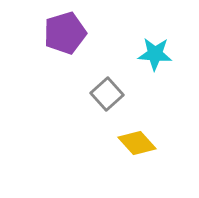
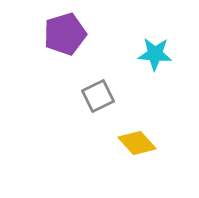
purple pentagon: moved 1 px down
gray square: moved 9 px left, 2 px down; rotated 16 degrees clockwise
